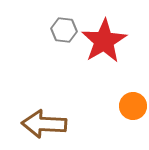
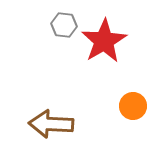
gray hexagon: moved 5 px up
brown arrow: moved 7 px right
